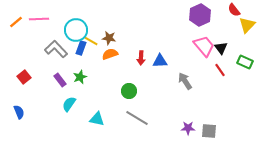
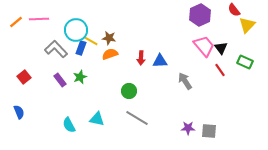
cyan semicircle: moved 21 px down; rotated 63 degrees counterclockwise
